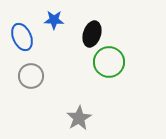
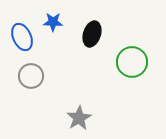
blue star: moved 1 px left, 2 px down
green circle: moved 23 px right
